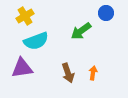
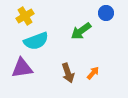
orange arrow: rotated 32 degrees clockwise
